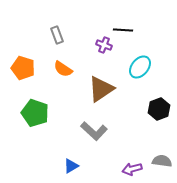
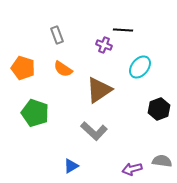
brown triangle: moved 2 px left, 1 px down
